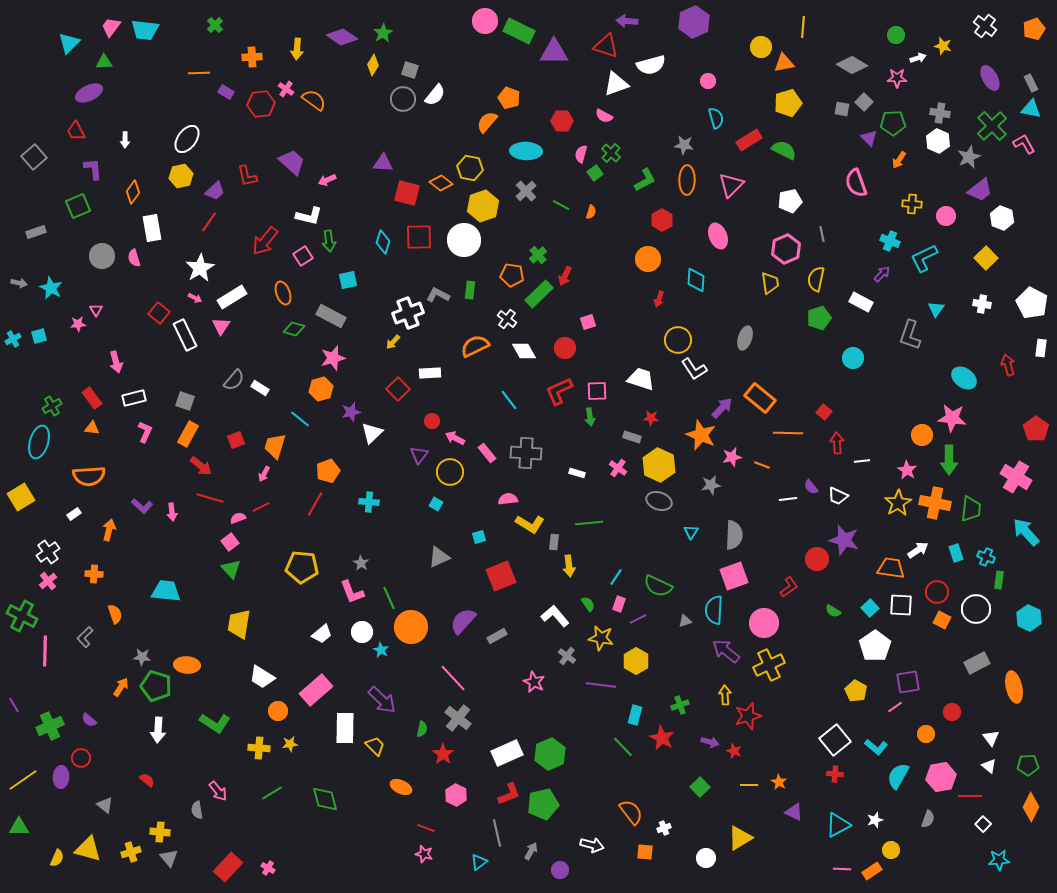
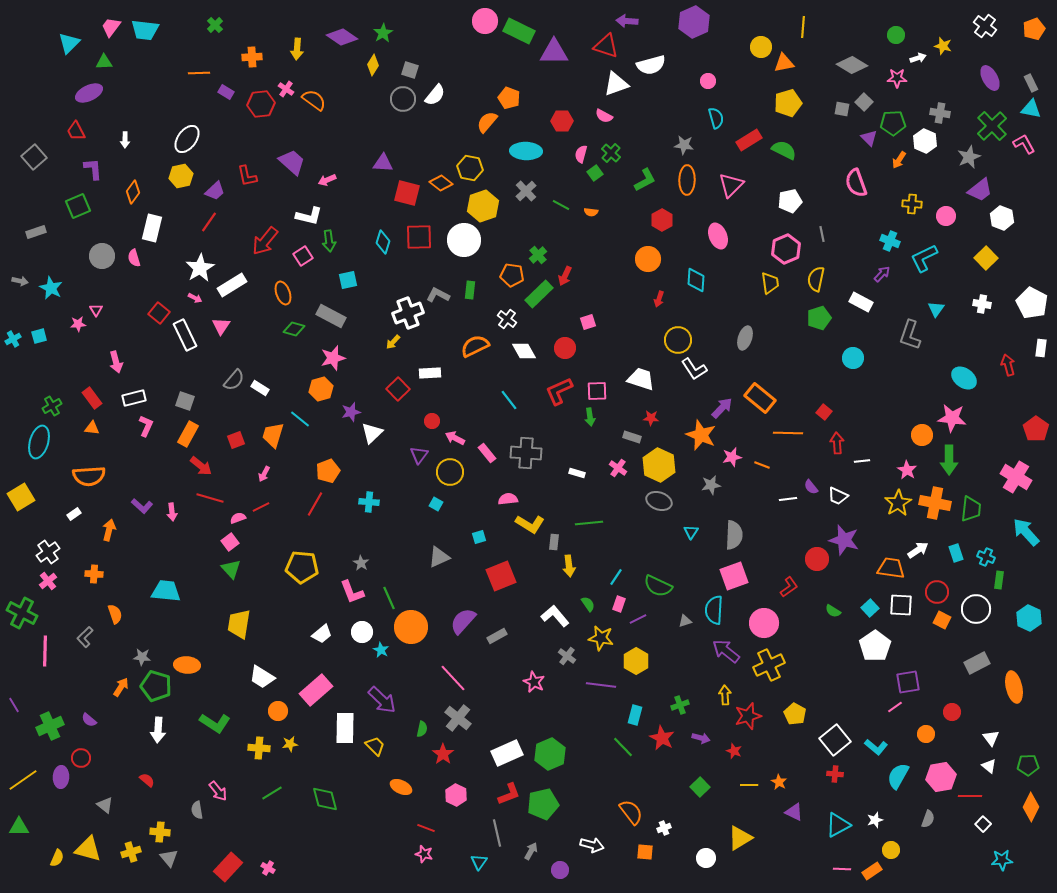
white hexagon at (938, 141): moved 13 px left
orange semicircle at (591, 212): rotated 80 degrees clockwise
white rectangle at (152, 228): rotated 24 degrees clockwise
gray arrow at (19, 283): moved 1 px right, 2 px up
white rectangle at (232, 297): moved 12 px up
pink L-shape at (145, 432): moved 1 px right, 6 px up
orange trapezoid at (275, 446): moved 2 px left, 11 px up
green cross at (22, 616): moved 3 px up
yellow pentagon at (856, 691): moved 61 px left, 23 px down
purple arrow at (710, 742): moved 9 px left, 4 px up
cyan star at (999, 860): moved 3 px right
cyan triangle at (479, 862): rotated 18 degrees counterclockwise
